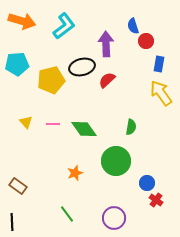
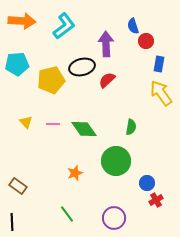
orange arrow: rotated 12 degrees counterclockwise
red cross: rotated 24 degrees clockwise
